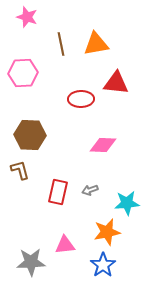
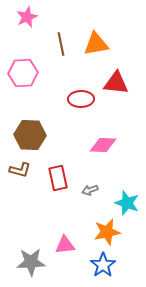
pink star: rotated 30 degrees clockwise
brown L-shape: rotated 120 degrees clockwise
red rectangle: moved 14 px up; rotated 25 degrees counterclockwise
cyan star: rotated 25 degrees clockwise
